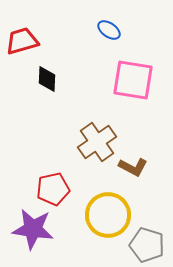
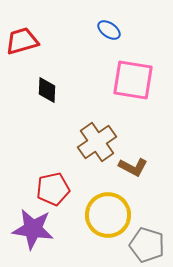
black diamond: moved 11 px down
